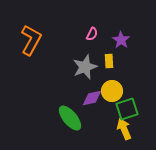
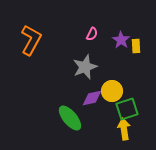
yellow rectangle: moved 27 px right, 15 px up
yellow arrow: rotated 15 degrees clockwise
